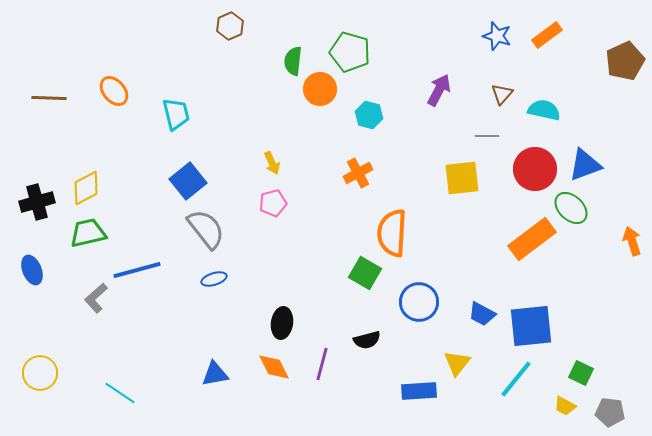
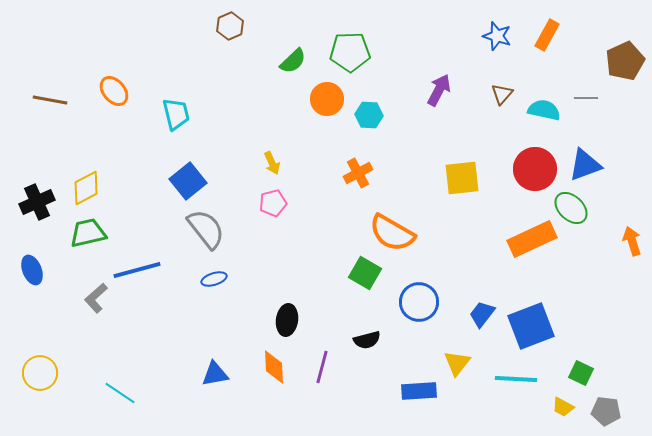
orange rectangle at (547, 35): rotated 24 degrees counterclockwise
green pentagon at (350, 52): rotated 18 degrees counterclockwise
green semicircle at (293, 61): rotated 140 degrees counterclockwise
orange circle at (320, 89): moved 7 px right, 10 px down
brown line at (49, 98): moved 1 px right, 2 px down; rotated 8 degrees clockwise
cyan hexagon at (369, 115): rotated 12 degrees counterclockwise
gray line at (487, 136): moved 99 px right, 38 px up
black cross at (37, 202): rotated 8 degrees counterclockwise
orange semicircle at (392, 233): rotated 63 degrees counterclockwise
orange rectangle at (532, 239): rotated 12 degrees clockwise
blue trapezoid at (482, 314): rotated 100 degrees clockwise
black ellipse at (282, 323): moved 5 px right, 3 px up
blue square at (531, 326): rotated 15 degrees counterclockwise
purple line at (322, 364): moved 3 px down
orange diamond at (274, 367): rotated 24 degrees clockwise
cyan line at (516, 379): rotated 54 degrees clockwise
yellow trapezoid at (565, 406): moved 2 px left, 1 px down
gray pentagon at (610, 412): moved 4 px left, 1 px up
